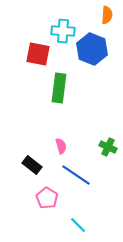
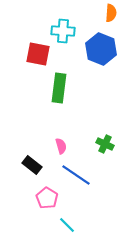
orange semicircle: moved 4 px right, 2 px up
blue hexagon: moved 9 px right
green cross: moved 3 px left, 3 px up
cyan line: moved 11 px left
